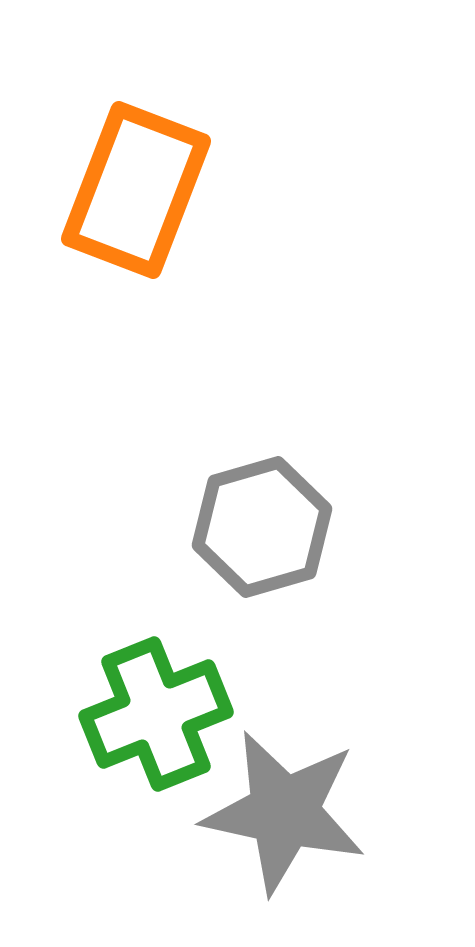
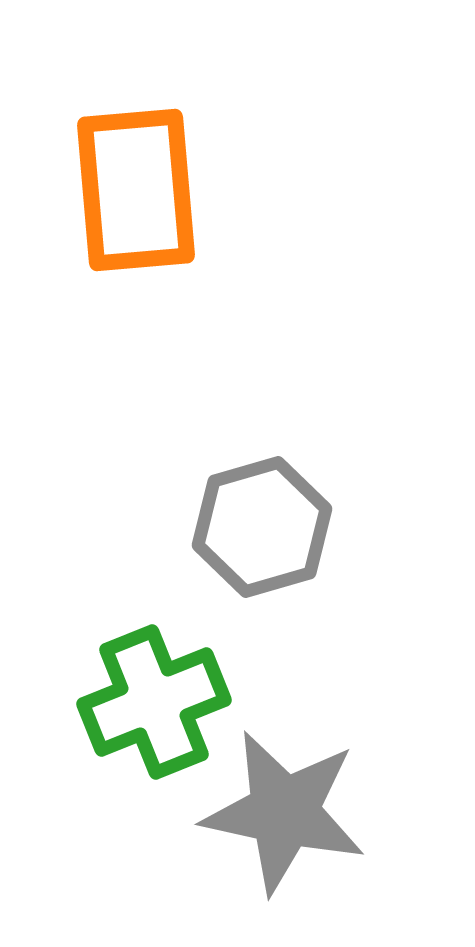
orange rectangle: rotated 26 degrees counterclockwise
green cross: moved 2 px left, 12 px up
